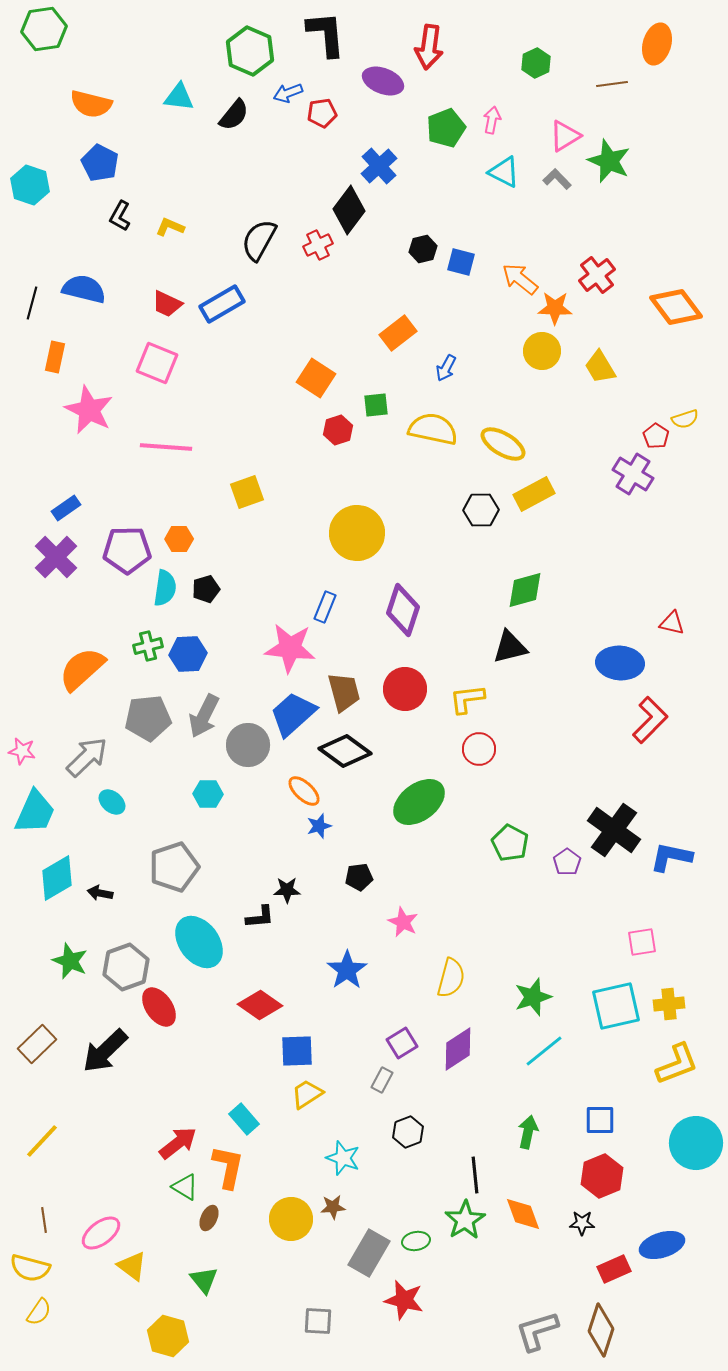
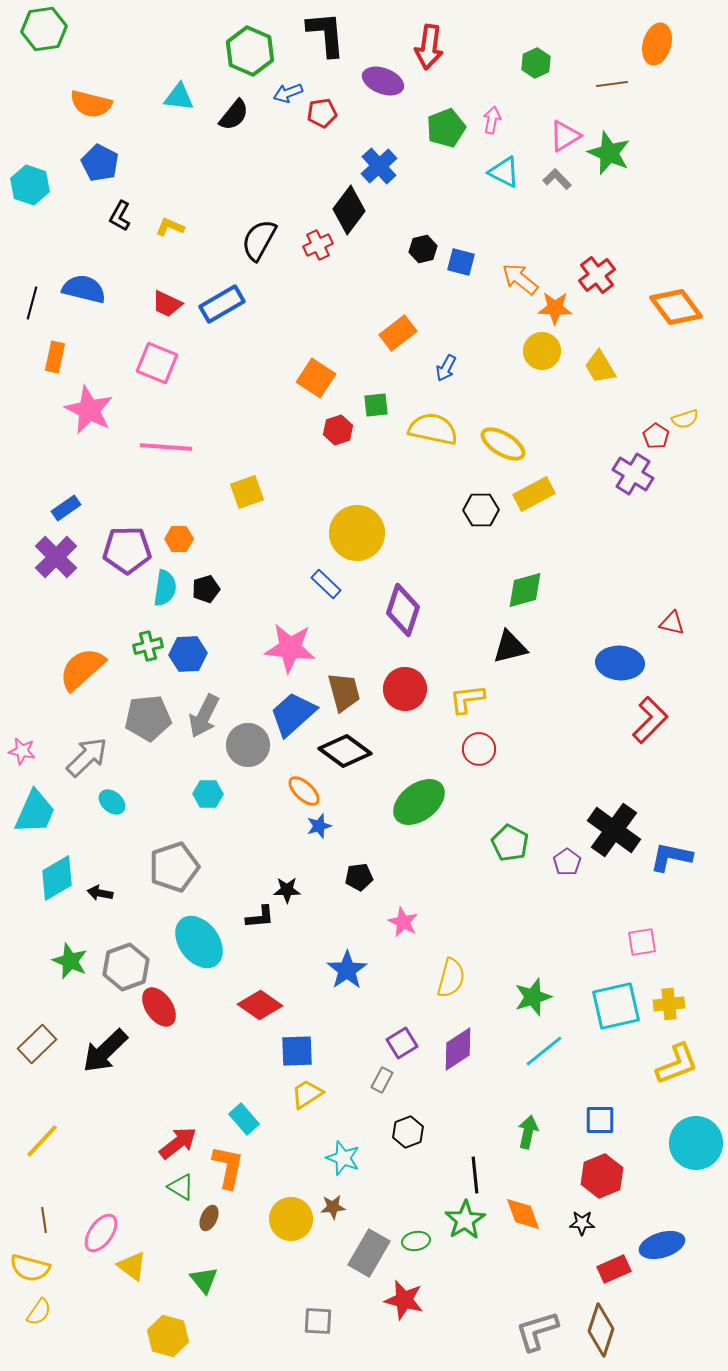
green star at (609, 161): moved 8 px up
blue rectangle at (325, 607): moved 1 px right, 23 px up; rotated 68 degrees counterclockwise
green triangle at (185, 1187): moved 4 px left
pink ellipse at (101, 1233): rotated 18 degrees counterclockwise
